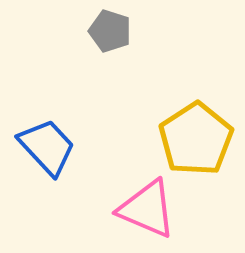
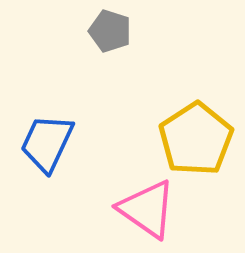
blue trapezoid: moved 4 px up; rotated 112 degrees counterclockwise
pink triangle: rotated 12 degrees clockwise
